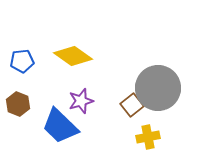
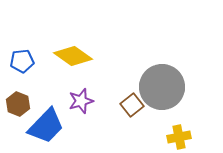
gray circle: moved 4 px right, 1 px up
blue trapezoid: moved 14 px left; rotated 90 degrees counterclockwise
yellow cross: moved 31 px right
